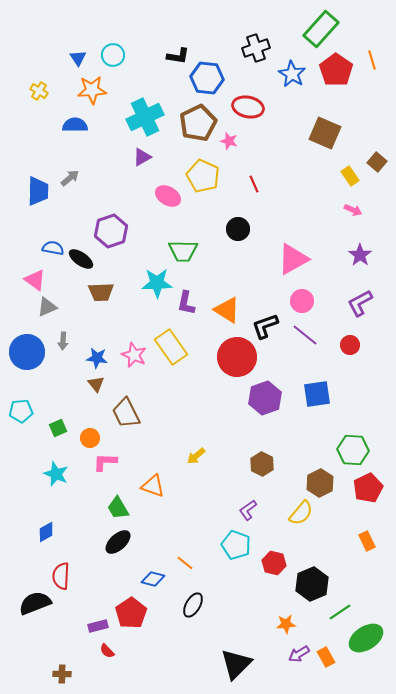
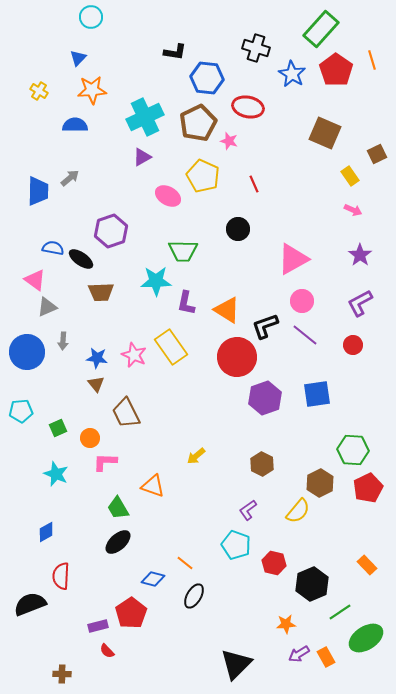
black cross at (256, 48): rotated 36 degrees clockwise
cyan circle at (113, 55): moved 22 px left, 38 px up
black L-shape at (178, 56): moved 3 px left, 4 px up
blue triangle at (78, 58): rotated 18 degrees clockwise
brown square at (377, 162): moved 8 px up; rotated 24 degrees clockwise
cyan star at (157, 283): moved 1 px left, 2 px up
red circle at (350, 345): moved 3 px right
yellow semicircle at (301, 513): moved 3 px left, 2 px up
orange rectangle at (367, 541): moved 24 px down; rotated 18 degrees counterclockwise
black semicircle at (35, 603): moved 5 px left, 1 px down
black ellipse at (193, 605): moved 1 px right, 9 px up
